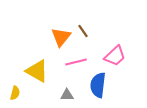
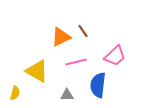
orange triangle: rotated 25 degrees clockwise
